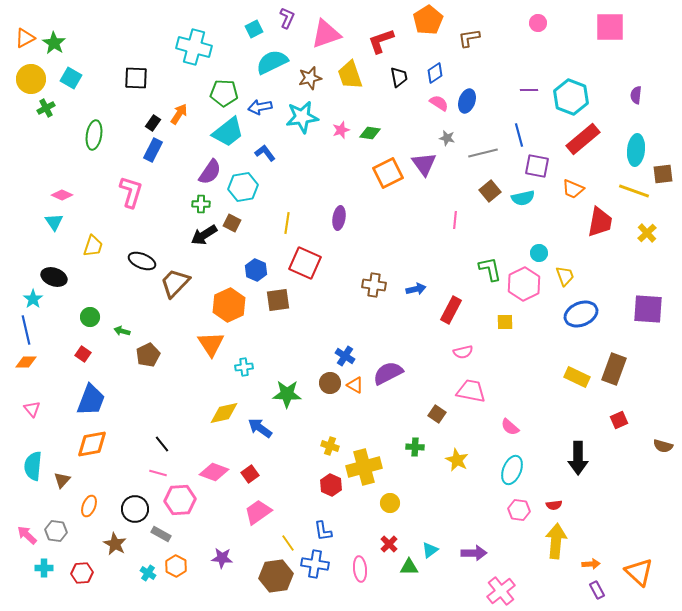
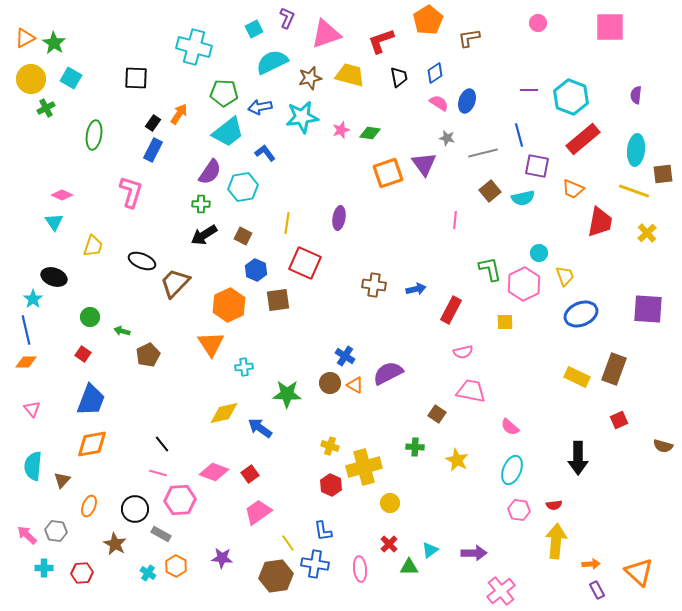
yellow trapezoid at (350, 75): rotated 124 degrees clockwise
orange square at (388, 173): rotated 8 degrees clockwise
brown square at (232, 223): moved 11 px right, 13 px down
